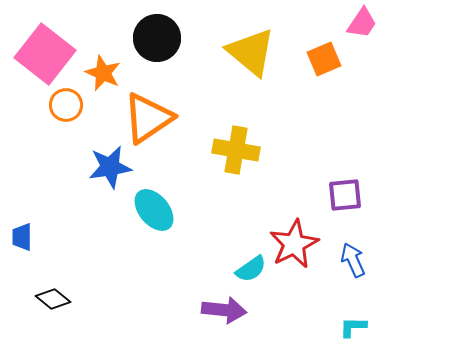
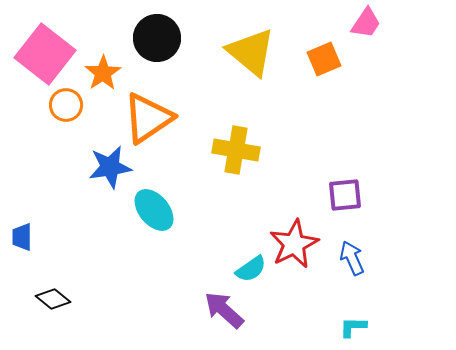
pink trapezoid: moved 4 px right
orange star: rotated 15 degrees clockwise
blue arrow: moved 1 px left, 2 px up
purple arrow: rotated 144 degrees counterclockwise
